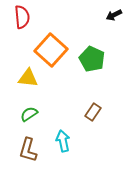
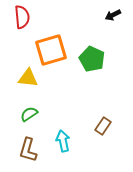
black arrow: moved 1 px left
orange square: rotated 32 degrees clockwise
brown rectangle: moved 10 px right, 14 px down
